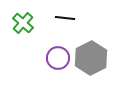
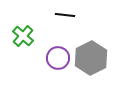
black line: moved 3 px up
green cross: moved 13 px down
